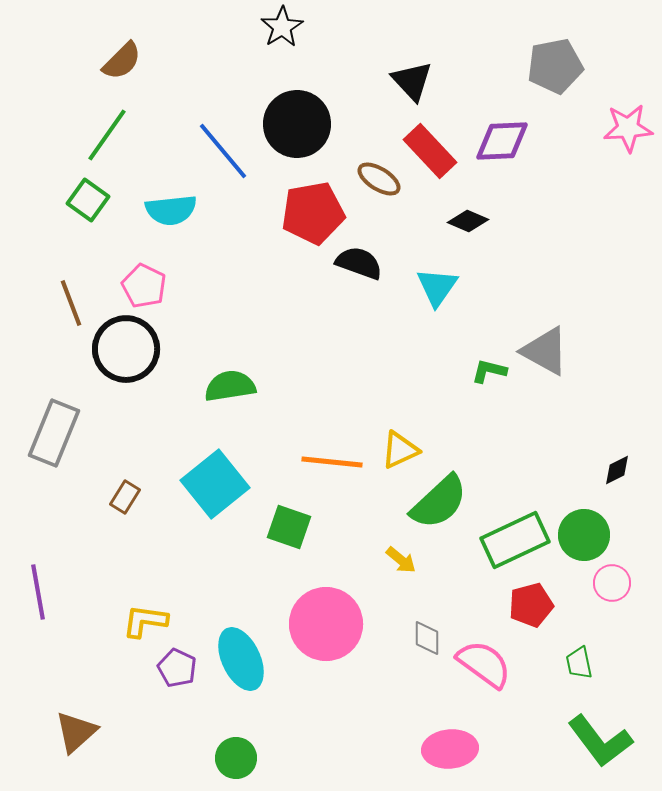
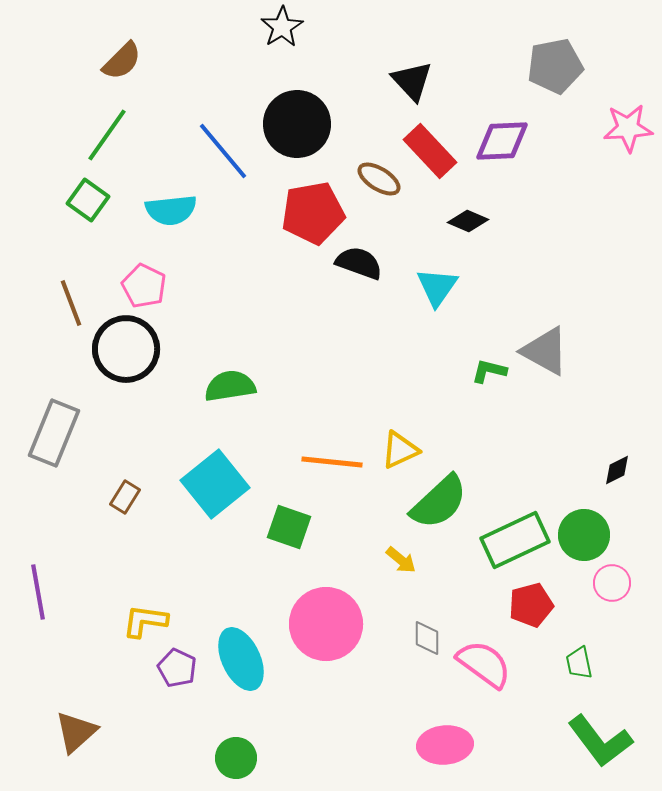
pink ellipse at (450, 749): moved 5 px left, 4 px up
